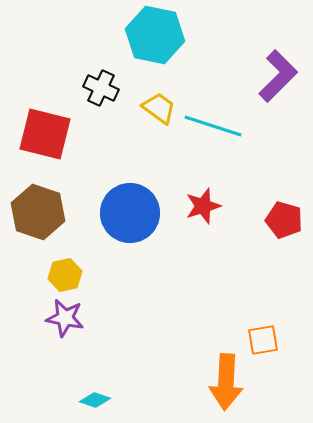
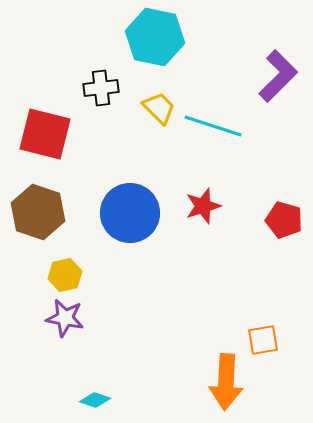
cyan hexagon: moved 2 px down
black cross: rotated 32 degrees counterclockwise
yellow trapezoid: rotated 9 degrees clockwise
